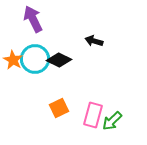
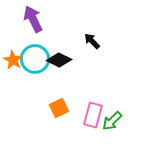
black arrow: moved 2 px left; rotated 30 degrees clockwise
